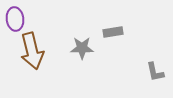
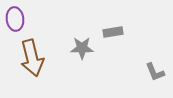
brown arrow: moved 7 px down
gray L-shape: rotated 10 degrees counterclockwise
